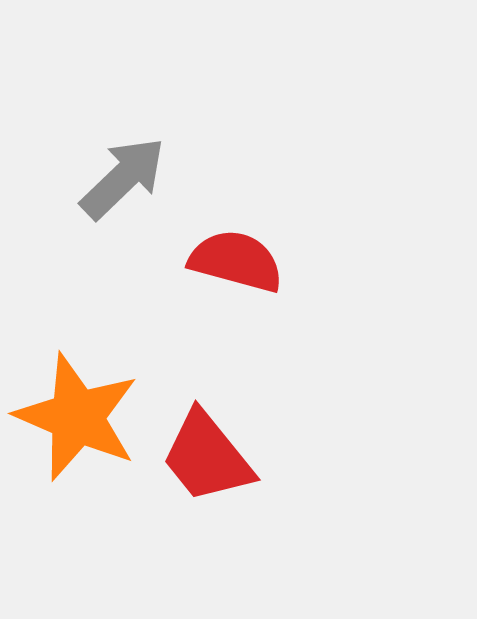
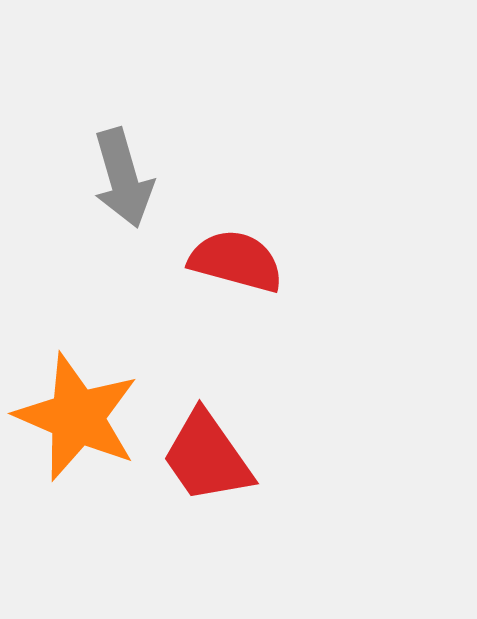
gray arrow: rotated 118 degrees clockwise
red trapezoid: rotated 4 degrees clockwise
